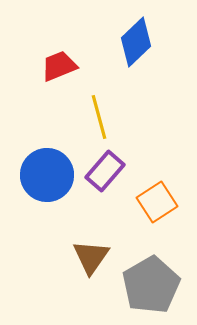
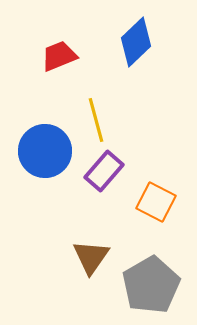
red trapezoid: moved 10 px up
yellow line: moved 3 px left, 3 px down
purple rectangle: moved 1 px left
blue circle: moved 2 px left, 24 px up
orange square: moved 1 px left; rotated 30 degrees counterclockwise
